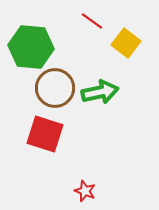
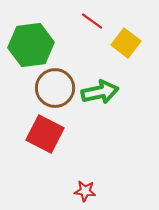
green hexagon: moved 2 px up; rotated 12 degrees counterclockwise
red square: rotated 9 degrees clockwise
red star: rotated 15 degrees counterclockwise
